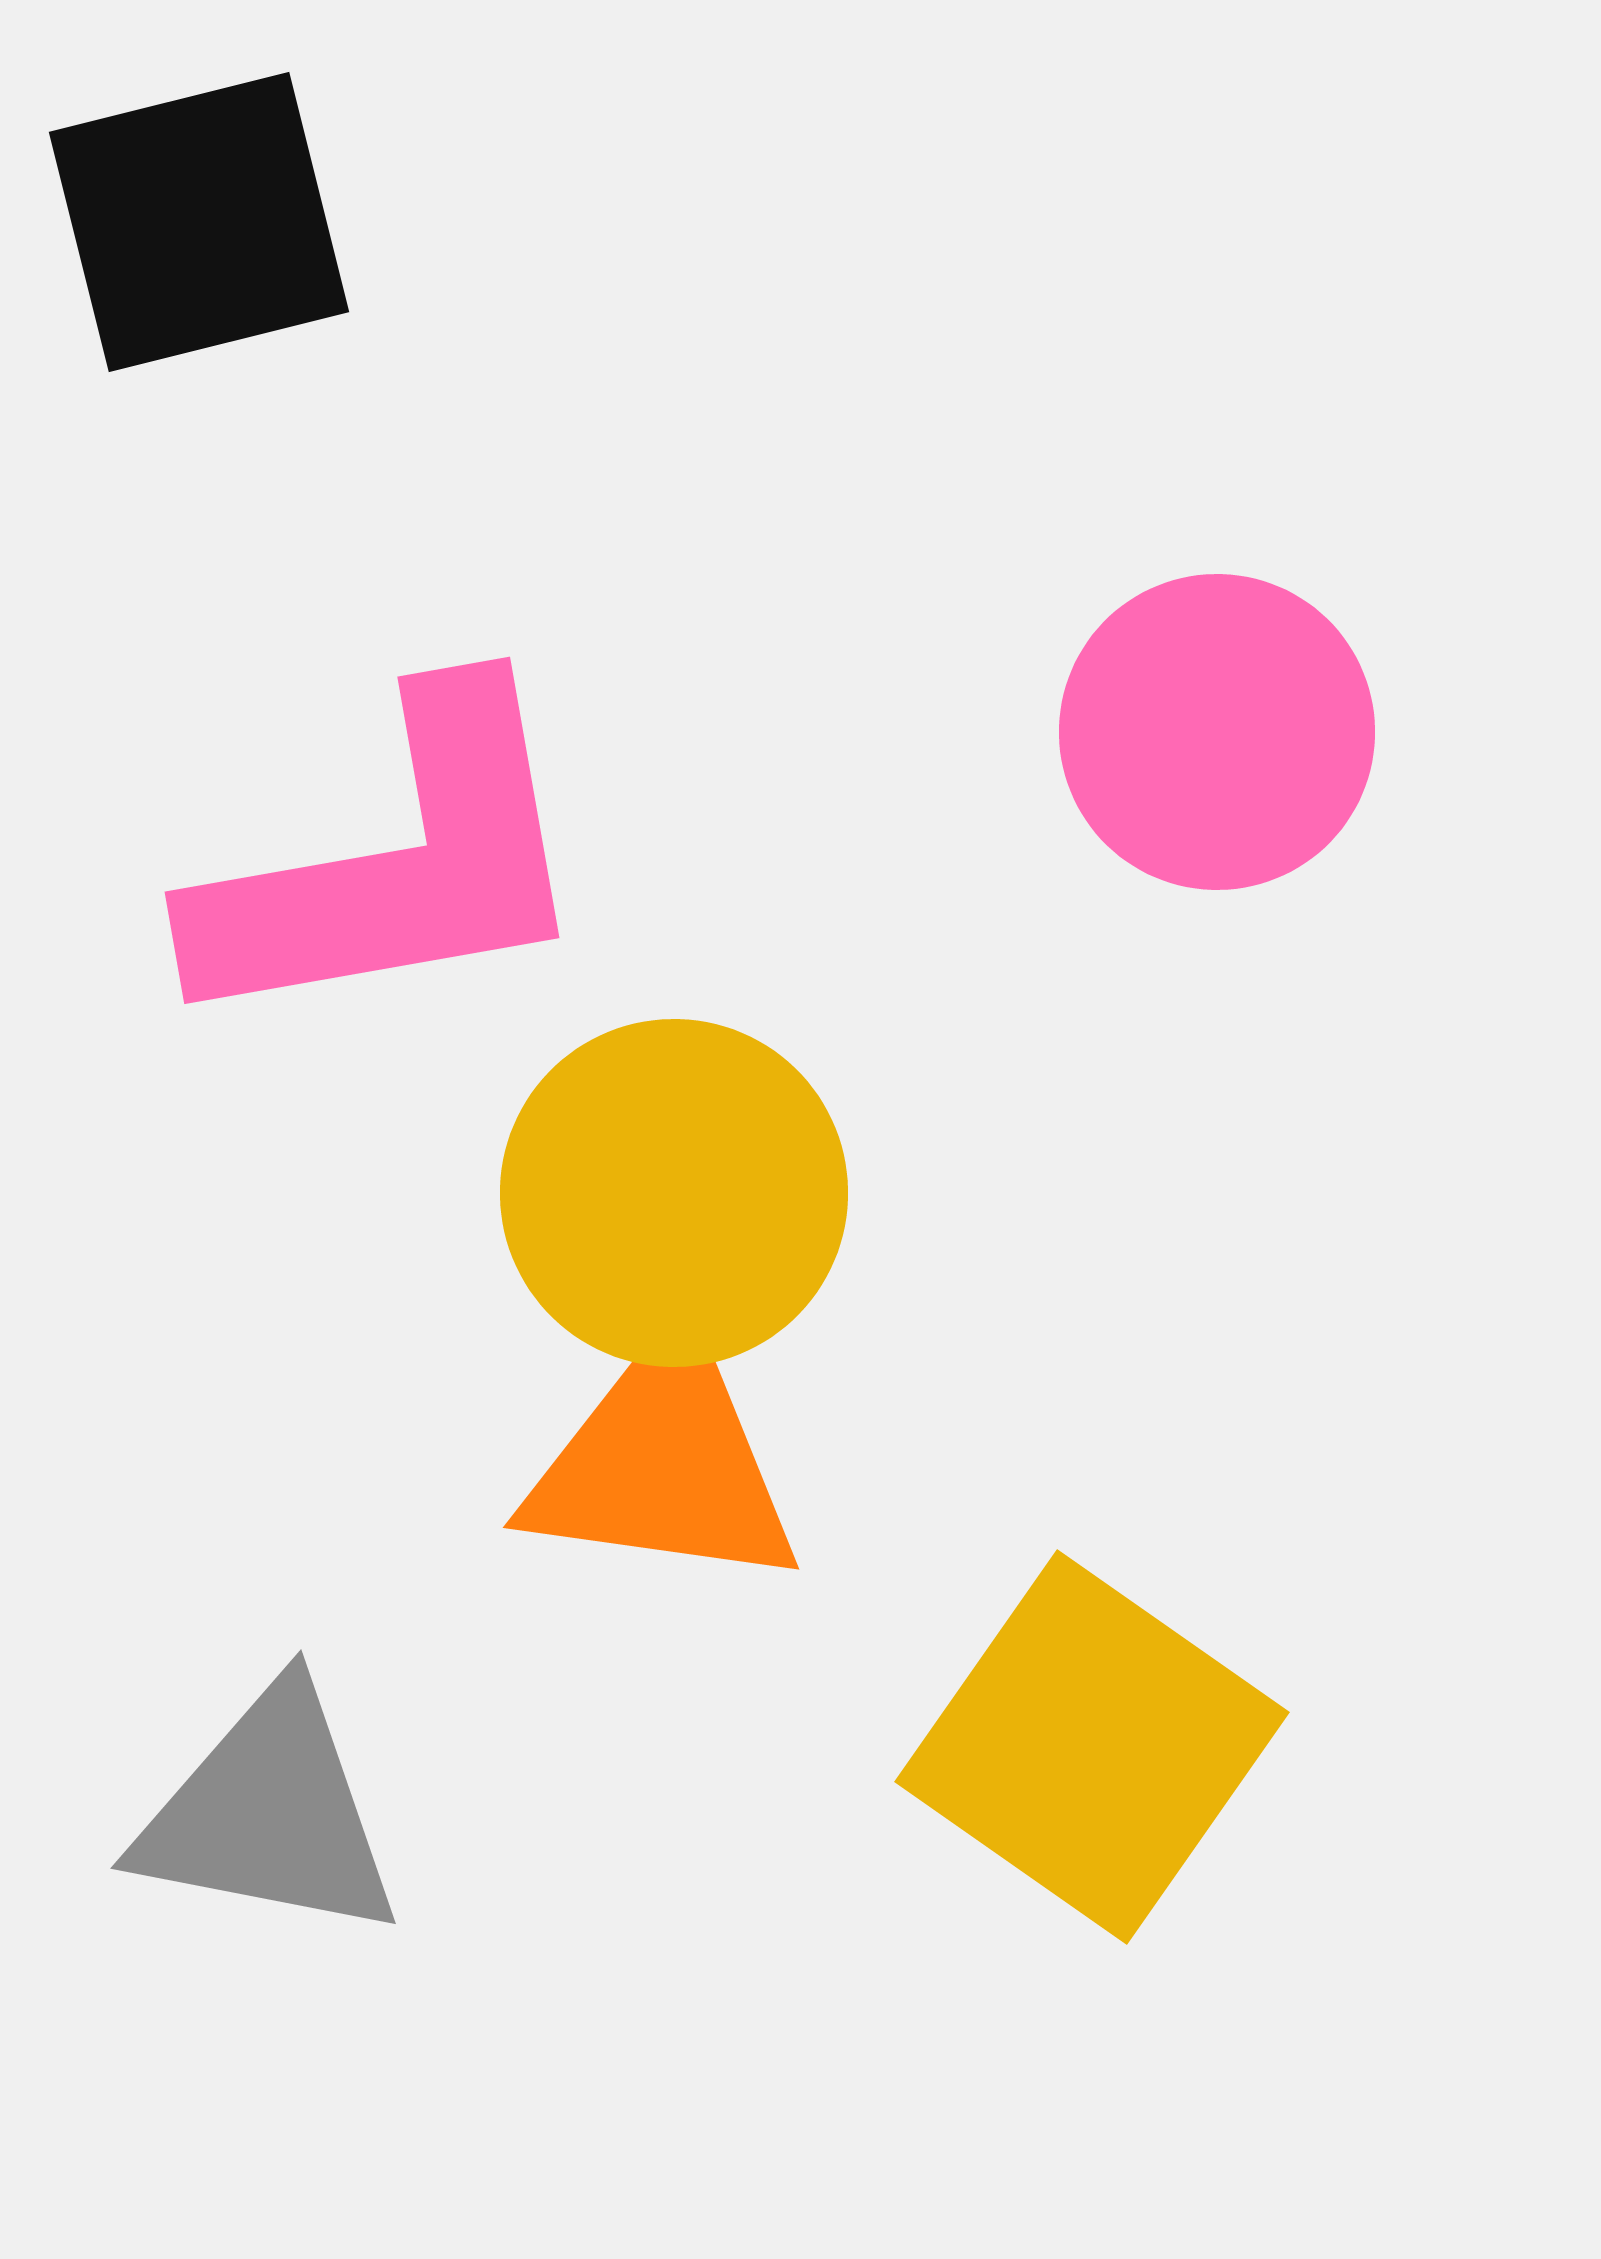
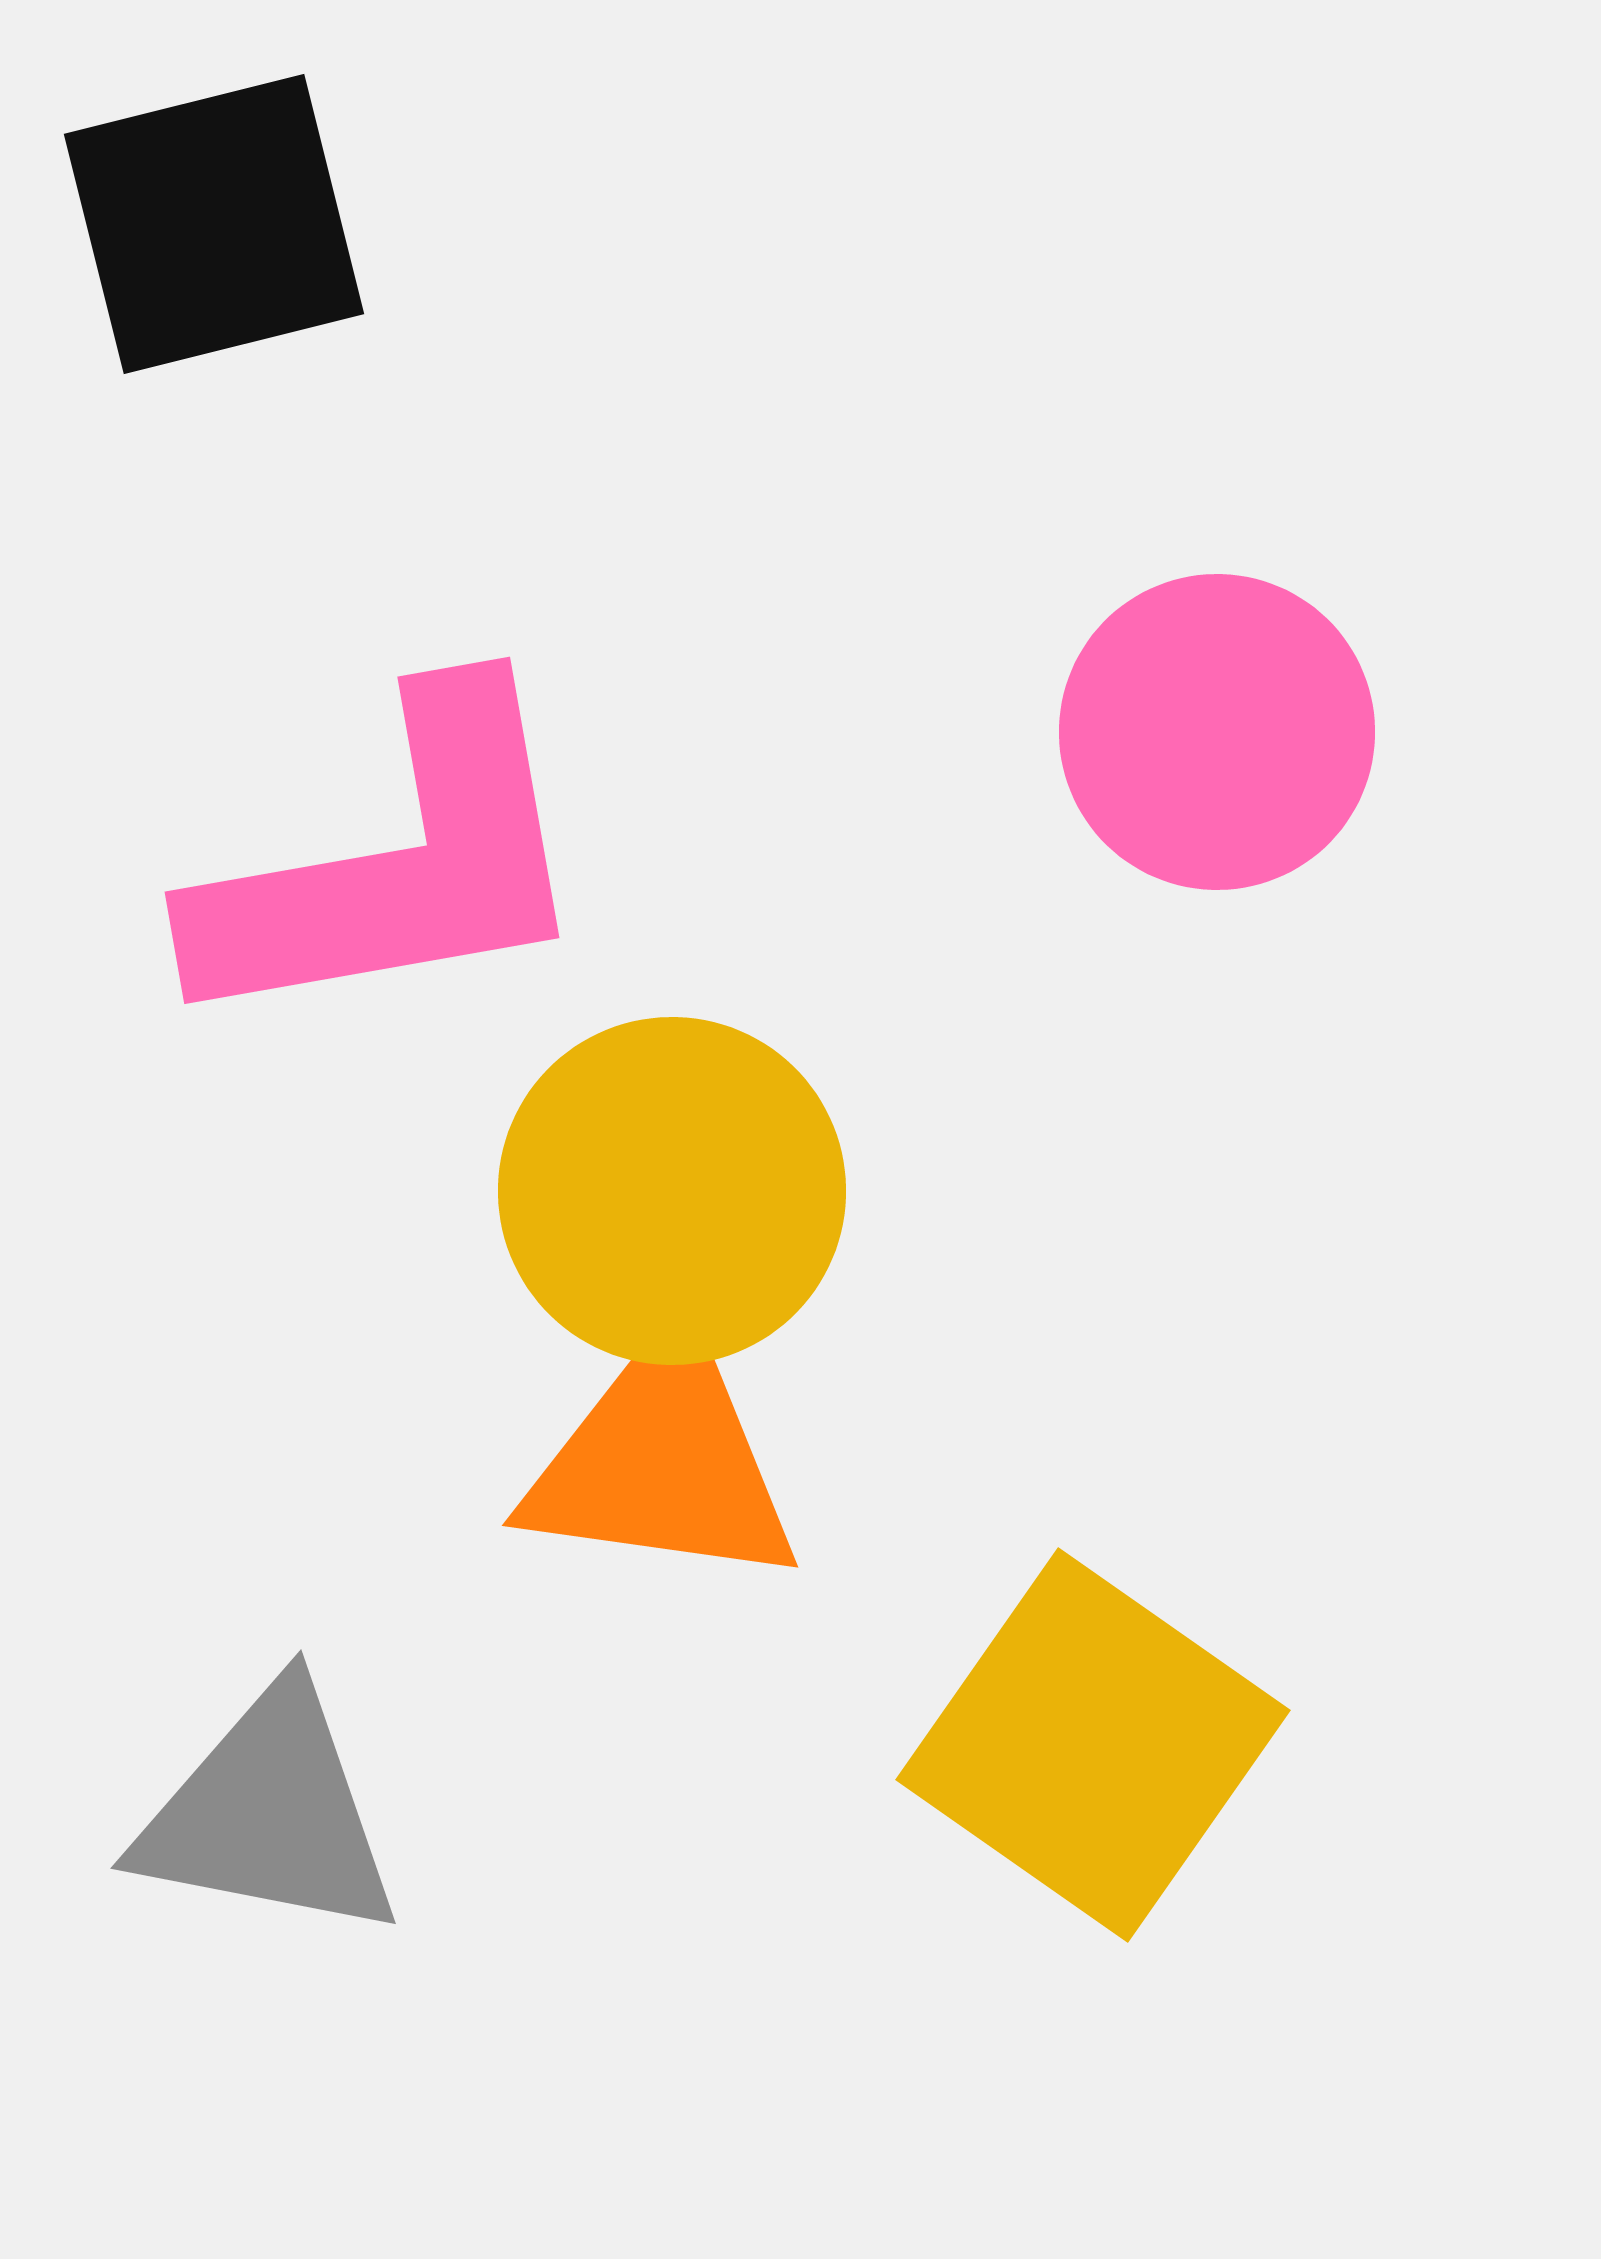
black square: moved 15 px right, 2 px down
yellow circle: moved 2 px left, 2 px up
orange triangle: moved 1 px left, 2 px up
yellow square: moved 1 px right, 2 px up
